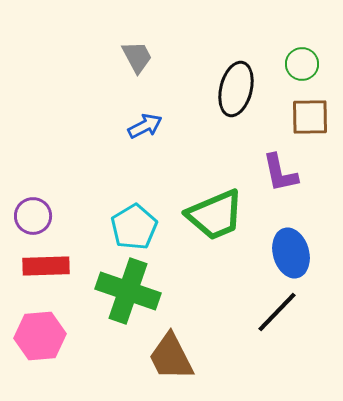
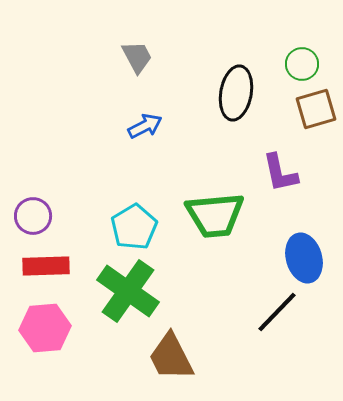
black ellipse: moved 4 px down; rotated 4 degrees counterclockwise
brown square: moved 6 px right, 8 px up; rotated 15 degrees counterclockwise
green trapezoid: rotated 18 degrees clockwise
blue ellipse: moved 13 px right, 5 px down
green cross: rotated 16 degrees clockwise
pink hexagon: moved 5 px right, 8 px up
